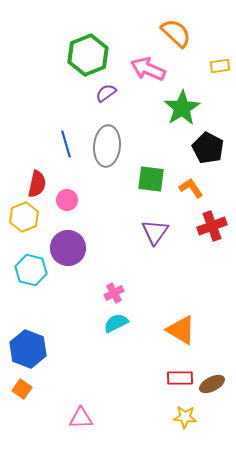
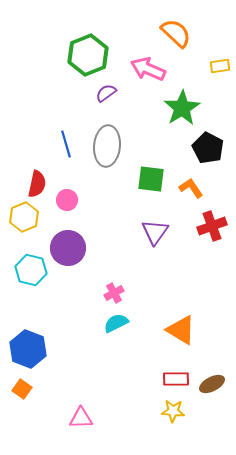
red rectangle: moved 4 px left, 1 px down
yellow star: moved 12 px left, 6 px up
